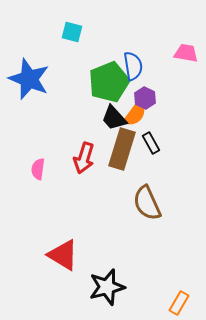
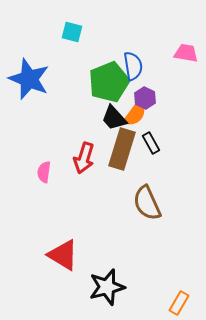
pink semicircle: moved 6 px right, 3 px down
